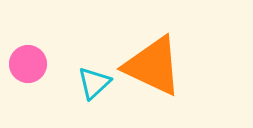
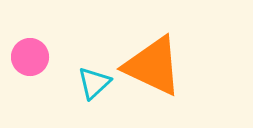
pink circle: moved 2 px right, 7 px up
